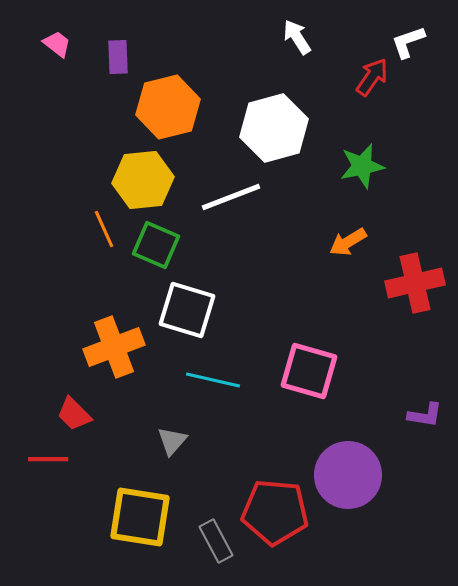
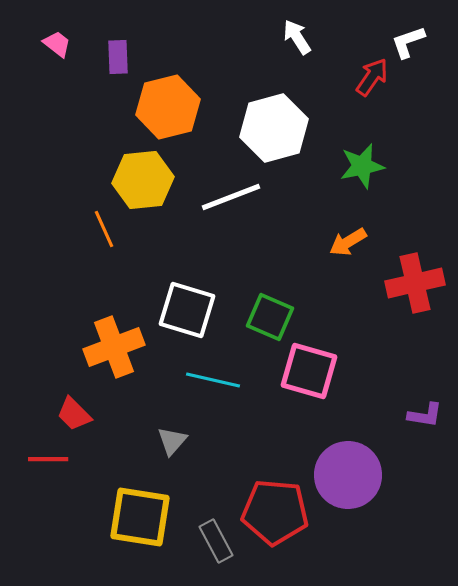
green square: moved 114 px right, 72 px down
